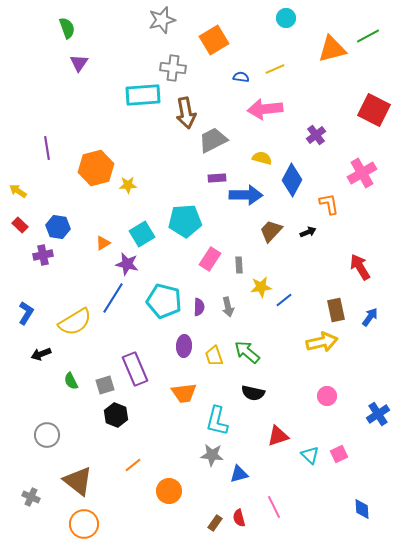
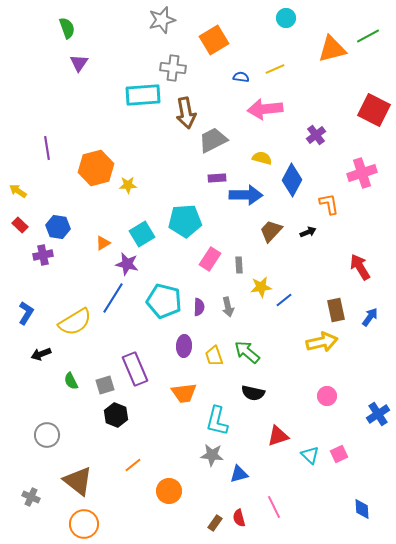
pink cross at (362, 173): rotated 12 degrees clockwise
